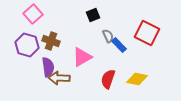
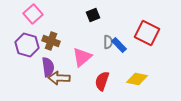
gray semicircle: moved 6 px down; rotated 24 degrees clockwise
pink triangle: rotated 10 degrees counterclockwise
red semicircle: moved 6 px left, 2 px down
